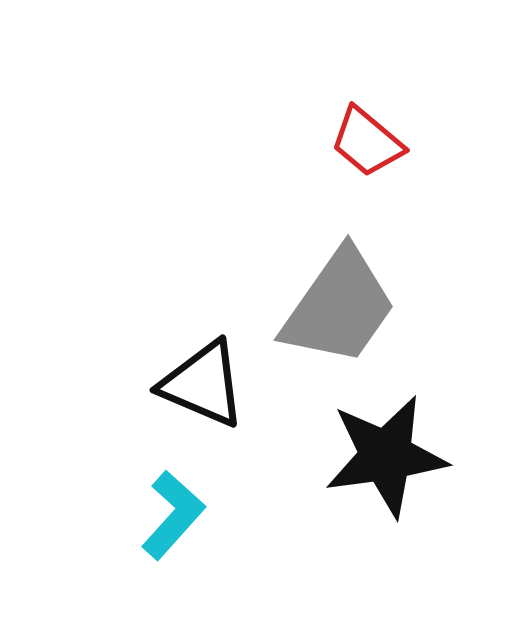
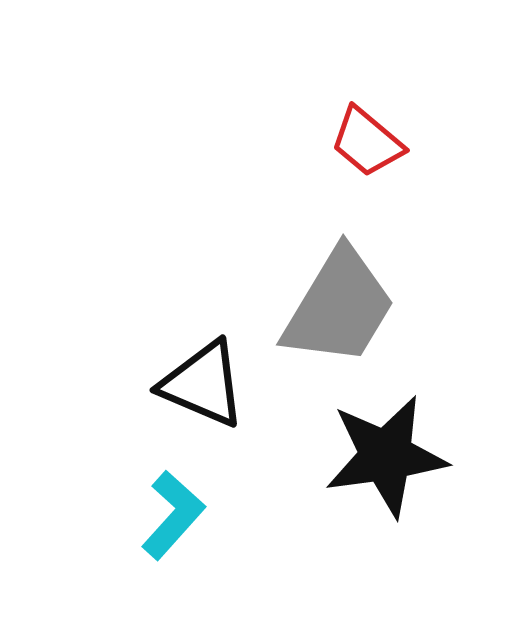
gray trapezoid: rotated 4 degrees counterclockwise
